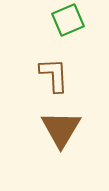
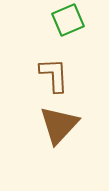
brown triangle: moved 2 px left, 4 px up; rotated 12 degrees clockwise
